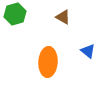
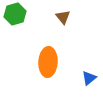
brown triangle: rotated 21 degrees clockwise
blue triangle: moved 1 px right, 27 px down; rotated 42 degrees clockwise
